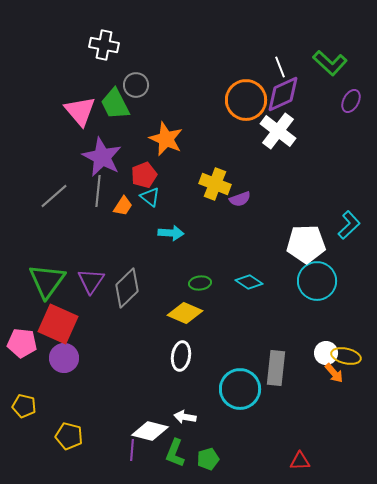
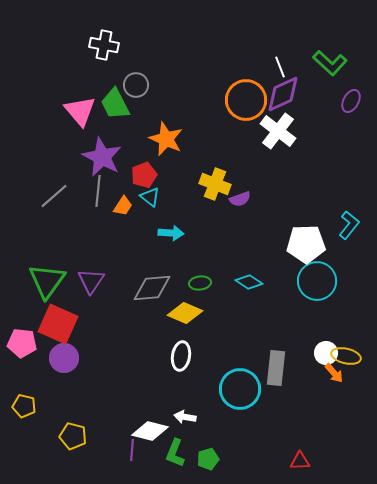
cyan L-shape at (349, 225): rotated 8 degrees counterclockwise
gray diamond at (127, 288): moved 25 px right; rotated 39 degrees clockwise
yellow pentagon at (69, 436): moved 4 px right
